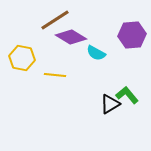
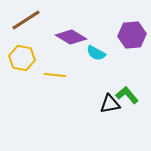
brown line: moved 29 px left
black triangle: rotated 20 degrees clockwise
